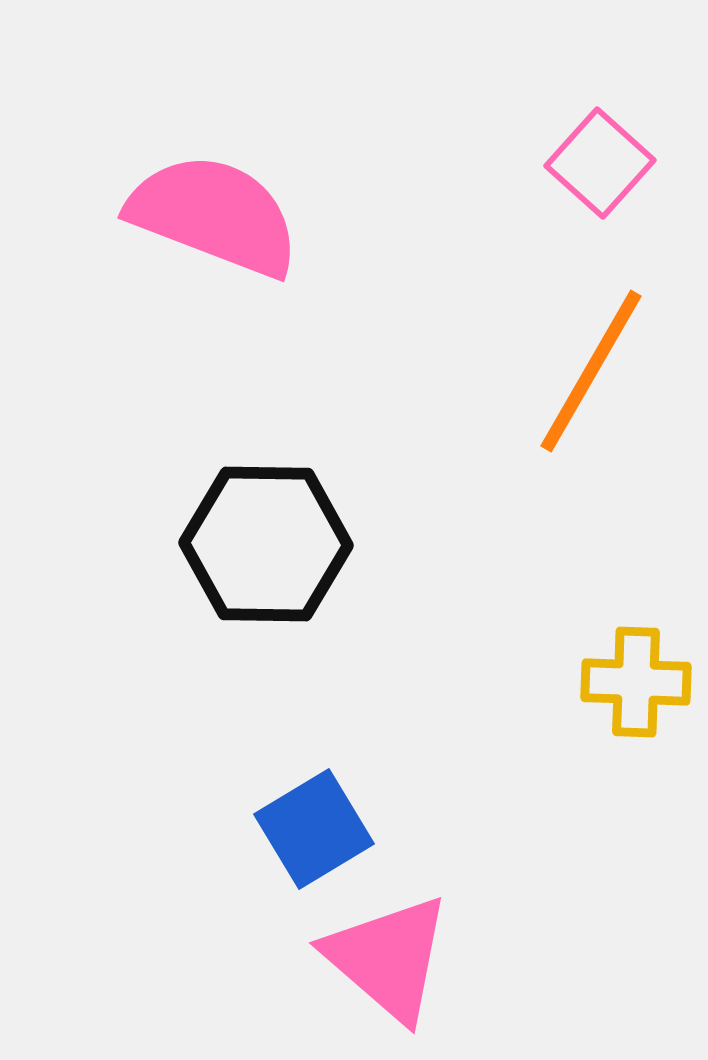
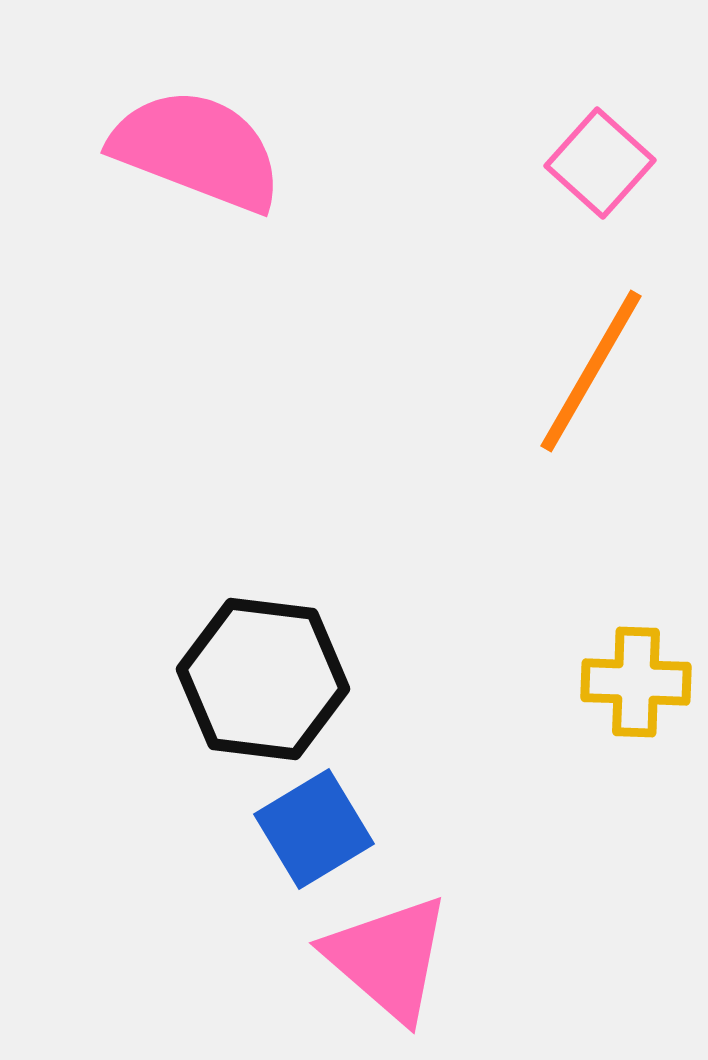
pink semicircle: moved 17 px left, 65 px up
black hexagon: moved 3 px left, 135 px down; rotated 6 degrees clockwise
